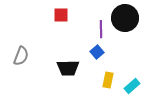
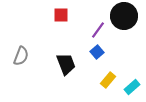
black circle: moved 1 px left, 2 px up
purple line: moved 3 px left, 1 px down; rotated 36 degrees clockwise
black trapezoid: moved 2 px left, 4 px up; rotated 110 degrees counterclockwise
yellow rectangle: rotated 28 degrees clockwise
cyan rectangle: moved 1 px down
